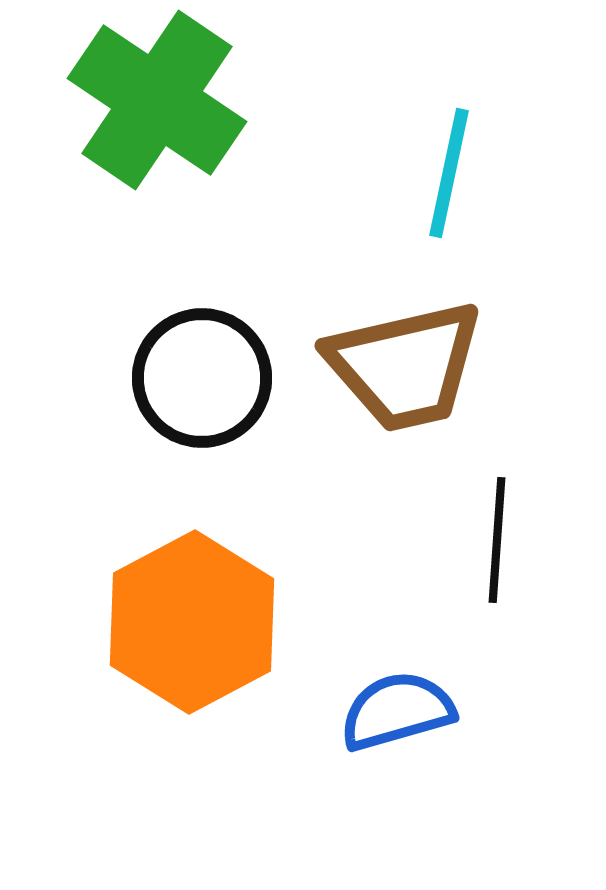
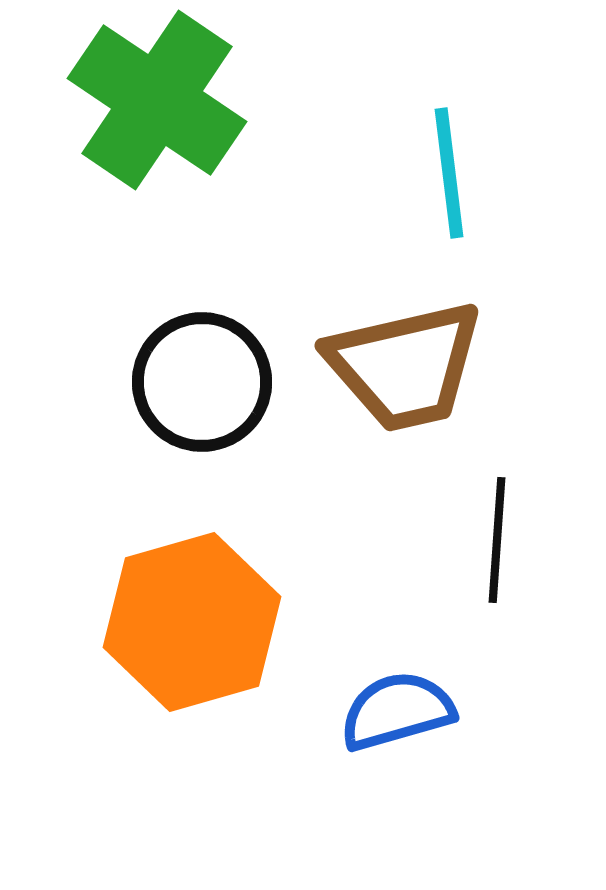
cyan line: rotated 19 degrees counterclockwise
black circle: moved 4 px down
orange hexagon: rotated 12 degrees clockwise
